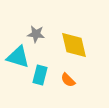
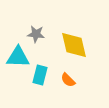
cyan triangle: rotated 15 degrees counterclockwise
